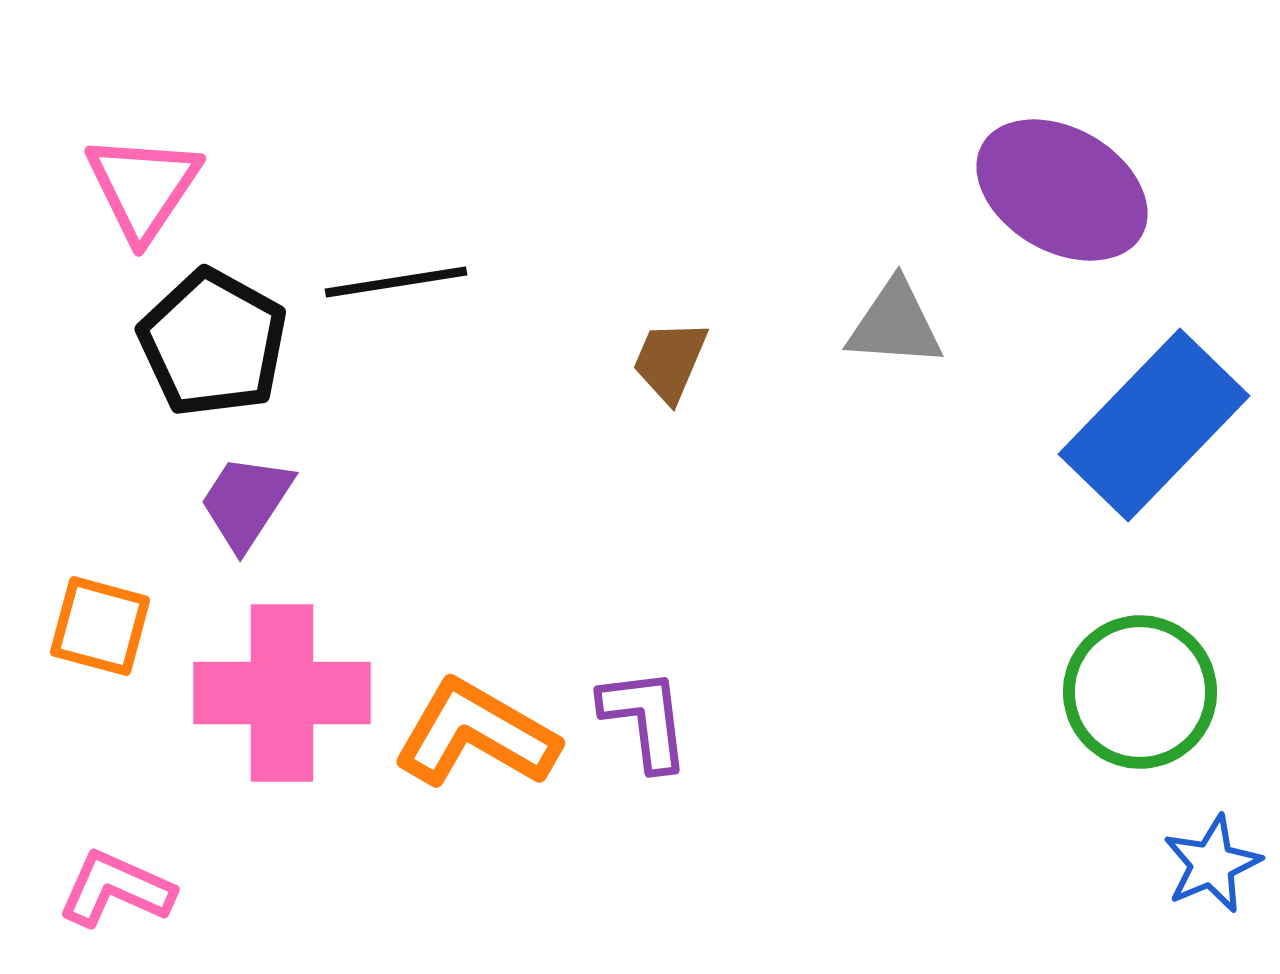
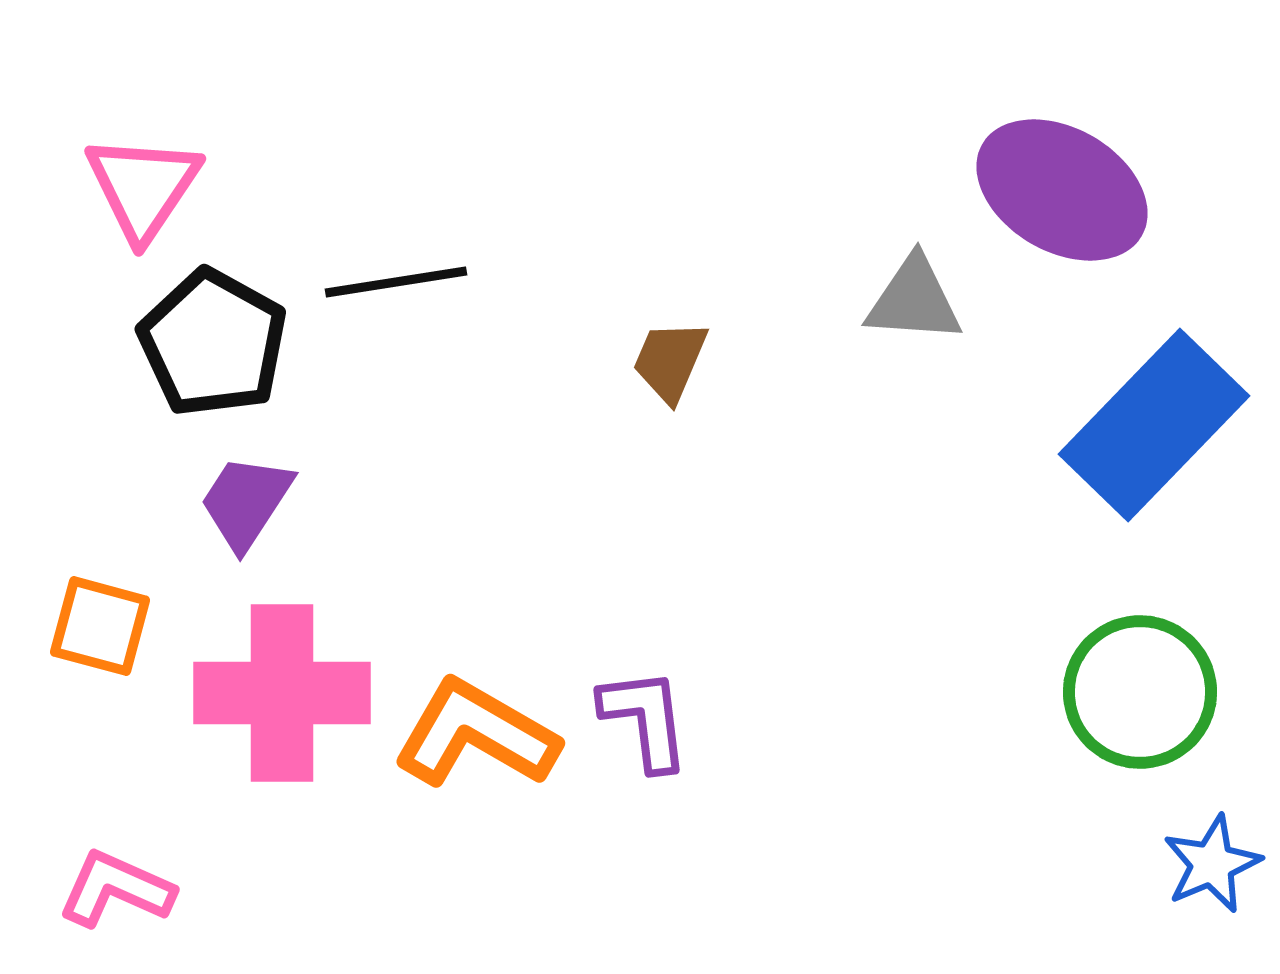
gray triangle: moved 19 px right, 24 px up
